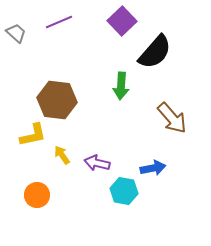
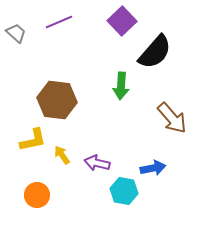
yellow L-shape: moved 5 px down
